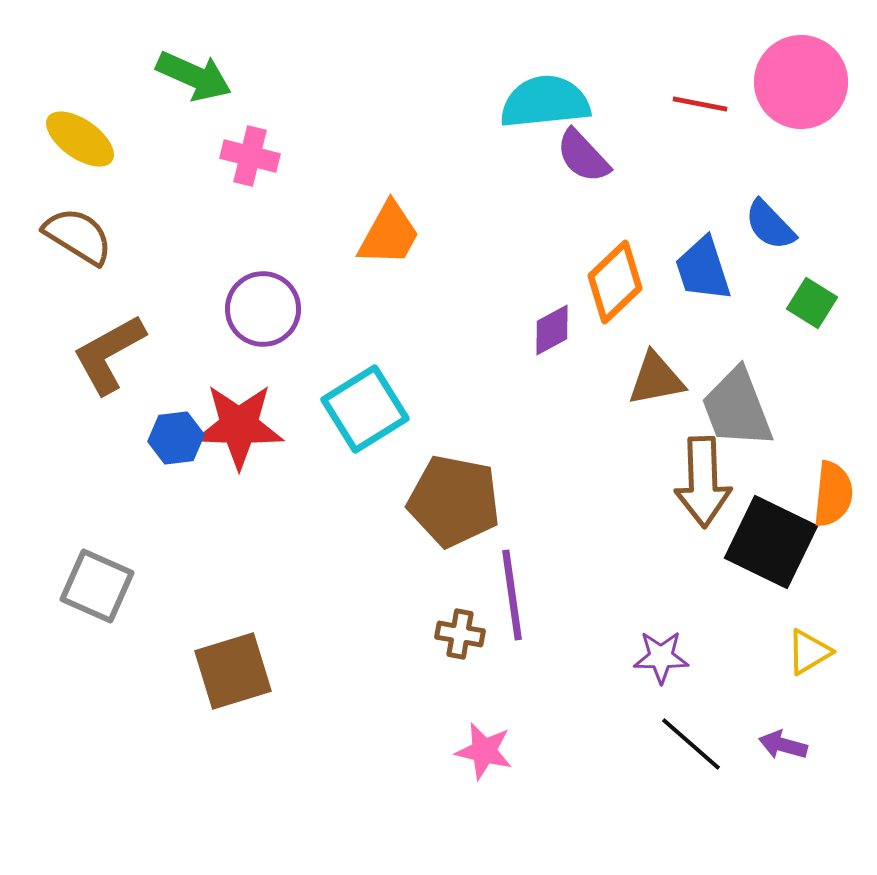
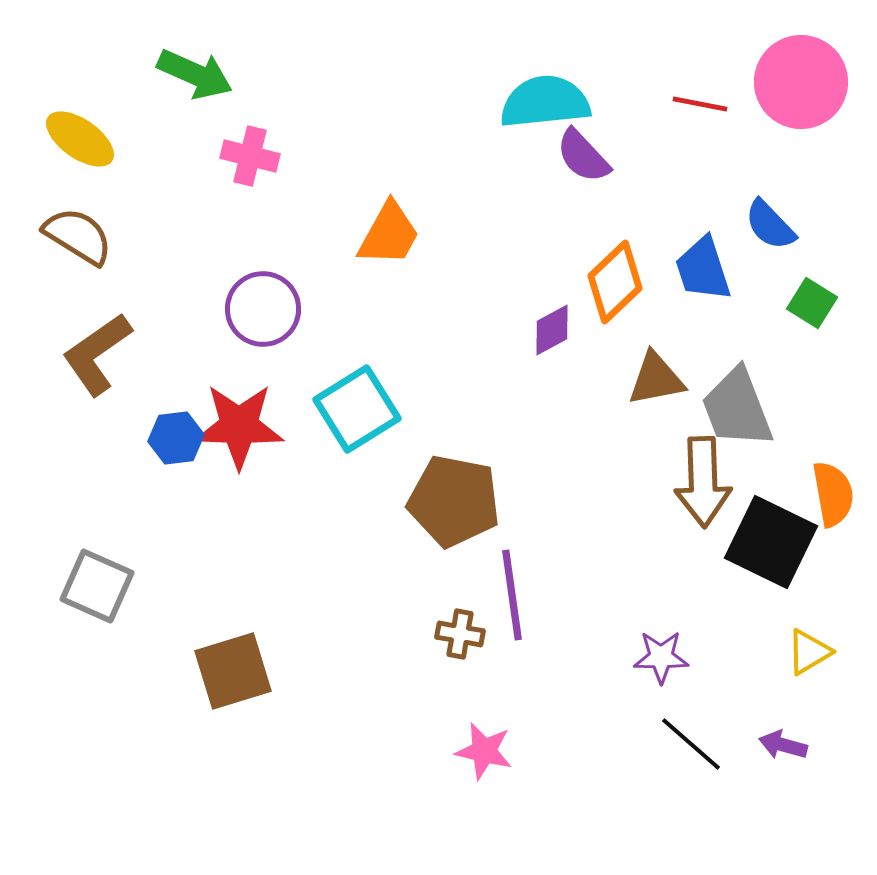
green arrow: moved 1 px right, 2 px up
brown L-shape: moved 12 px left; rotated 6 degrees counterclockwise
cyan square: moved 8 px left
orange semicircle: rotated 16 degrees counterclockwise
